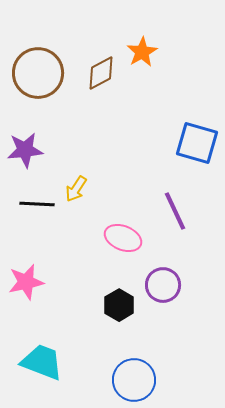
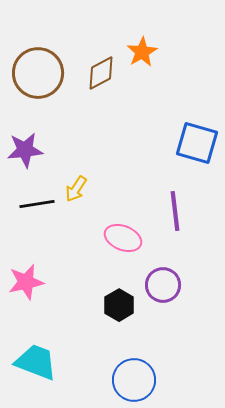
black line: rotated 12 degrees counterclockwise
purple line: rotated 18 degrees clockwise
cyan trapezoid: moved 6 px left
